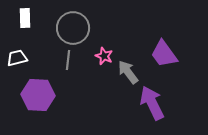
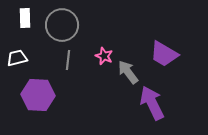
gray circle: moved 11 px left, 3 px up
purple trapezoid: rotated 24 degrees counterclockwise
